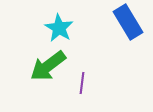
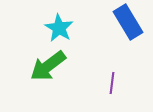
purple line: moved 30 px right
